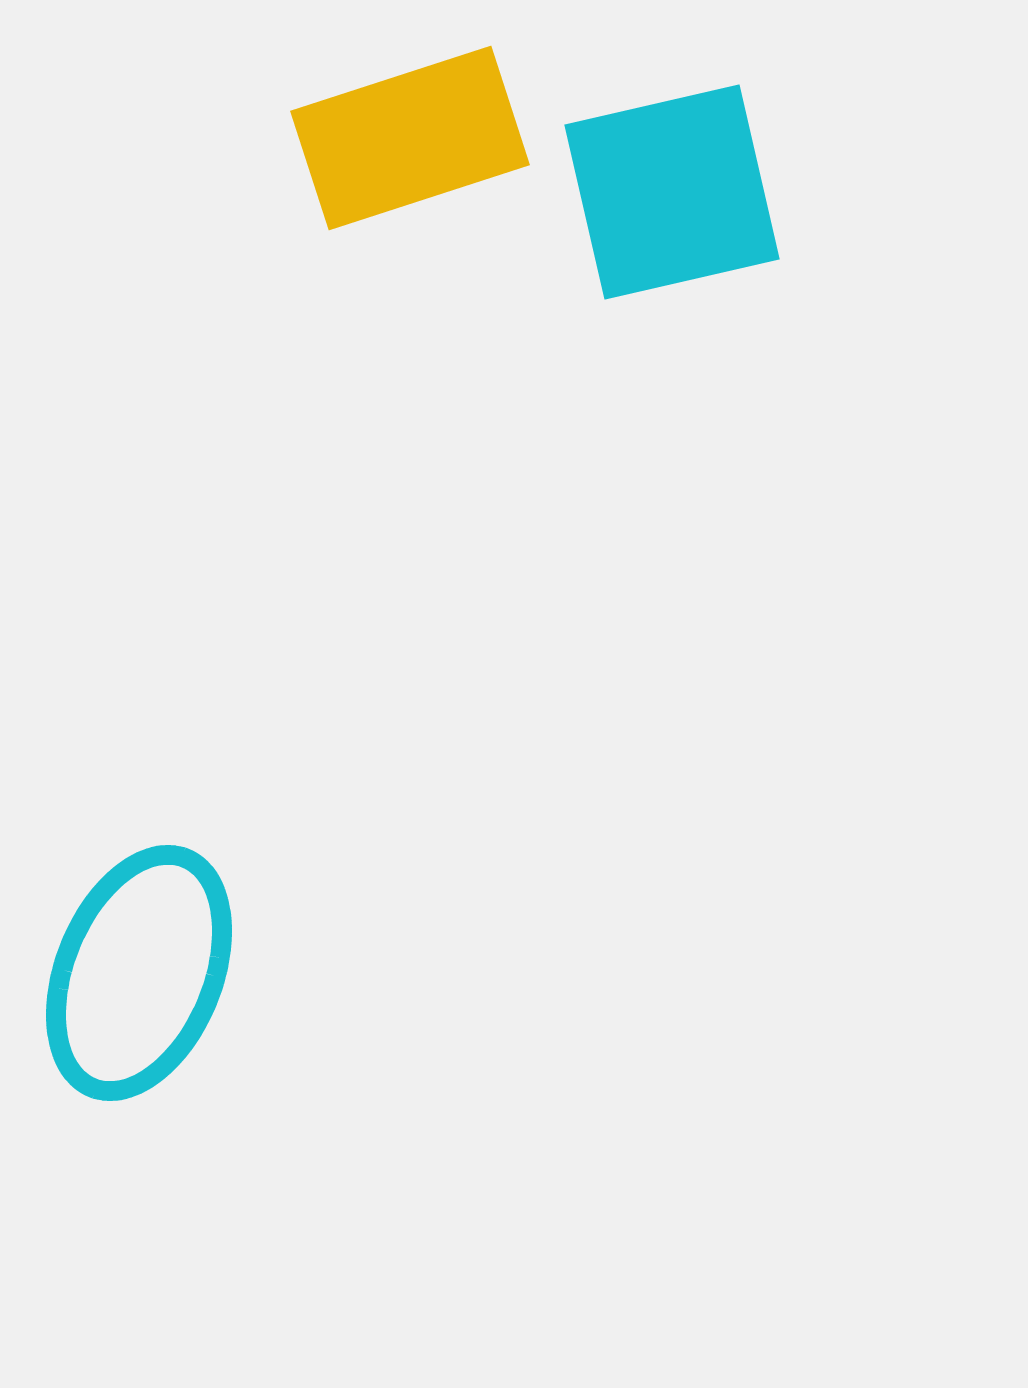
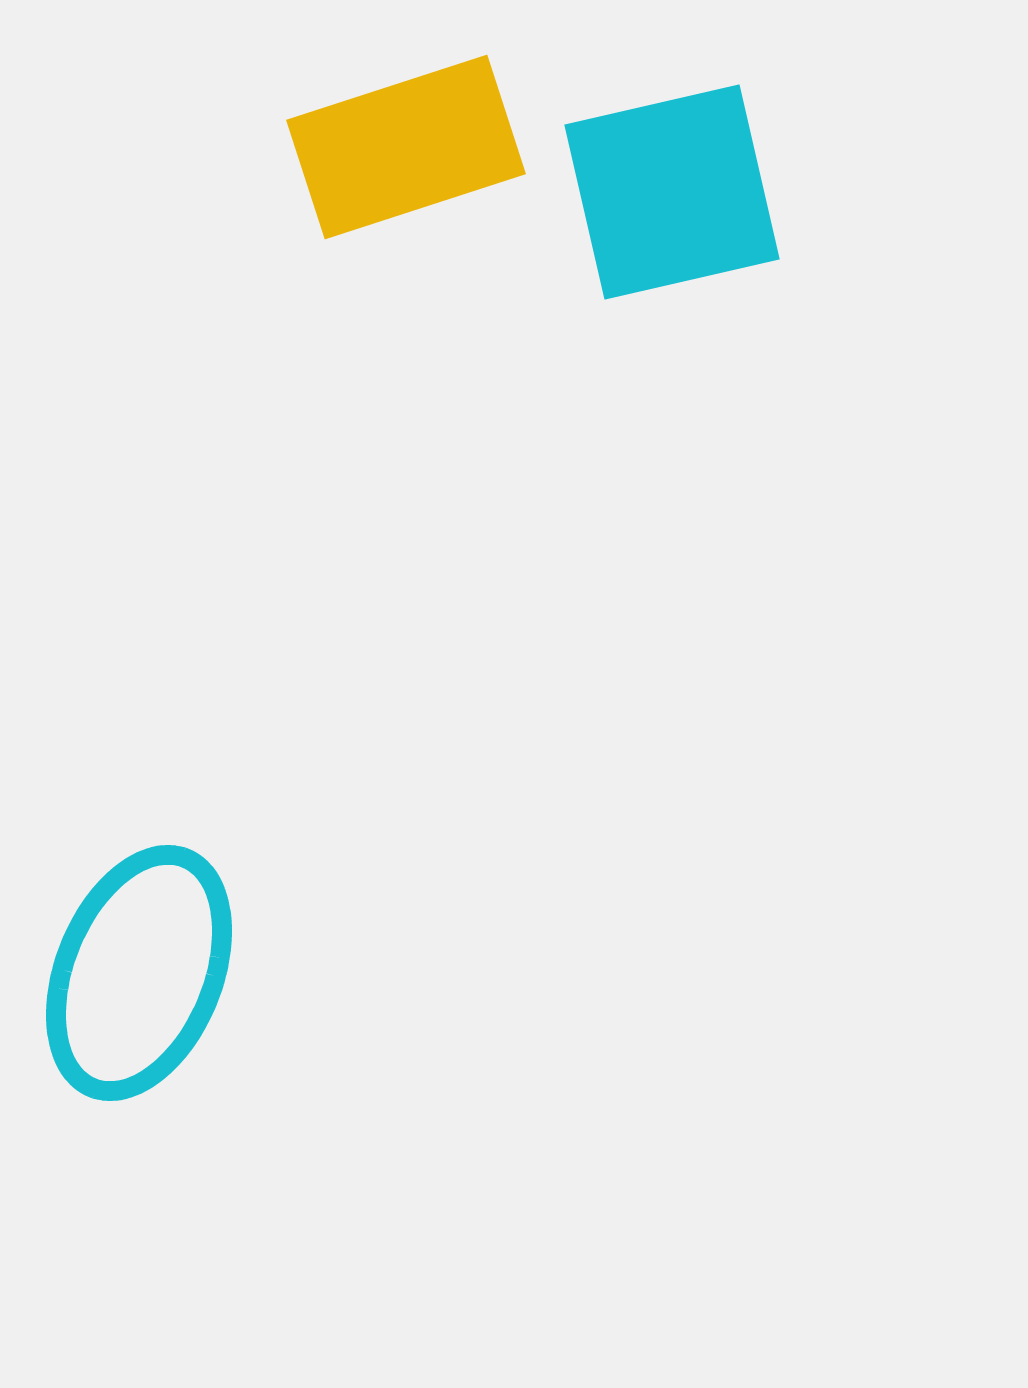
yellow rectangle: moved 4 px left, 9 px down
